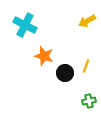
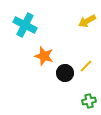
yellow line: rotated 24 degrees clockwise
